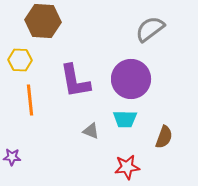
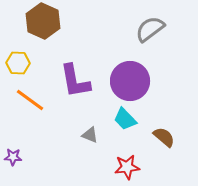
brown hexagon: rotated 20 degrees clockwise
yellow hexagon: moved 2 px left, 3 px down
purple circle: moved 1 px left, 2 px down
orange line: rotated 48 degrees counterclockwise
cyan trapezoid: rotated 45 degrees clockwise
gray triangle: moved 1 px left, 4 px down
brown semicircle: rotated 70 degrees counterclockwise
purple star: moved 1 px right
